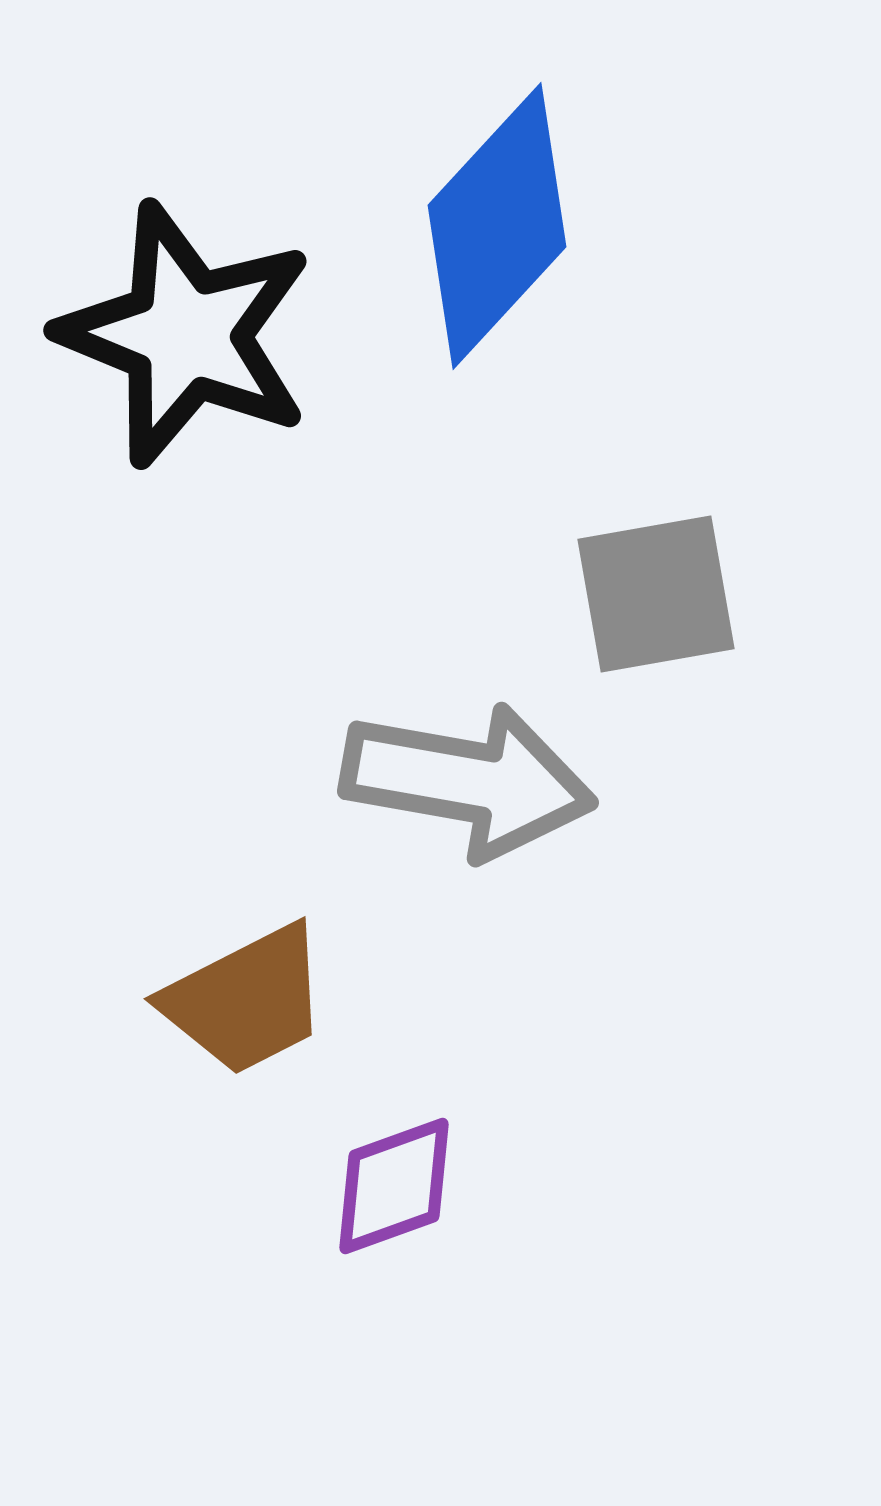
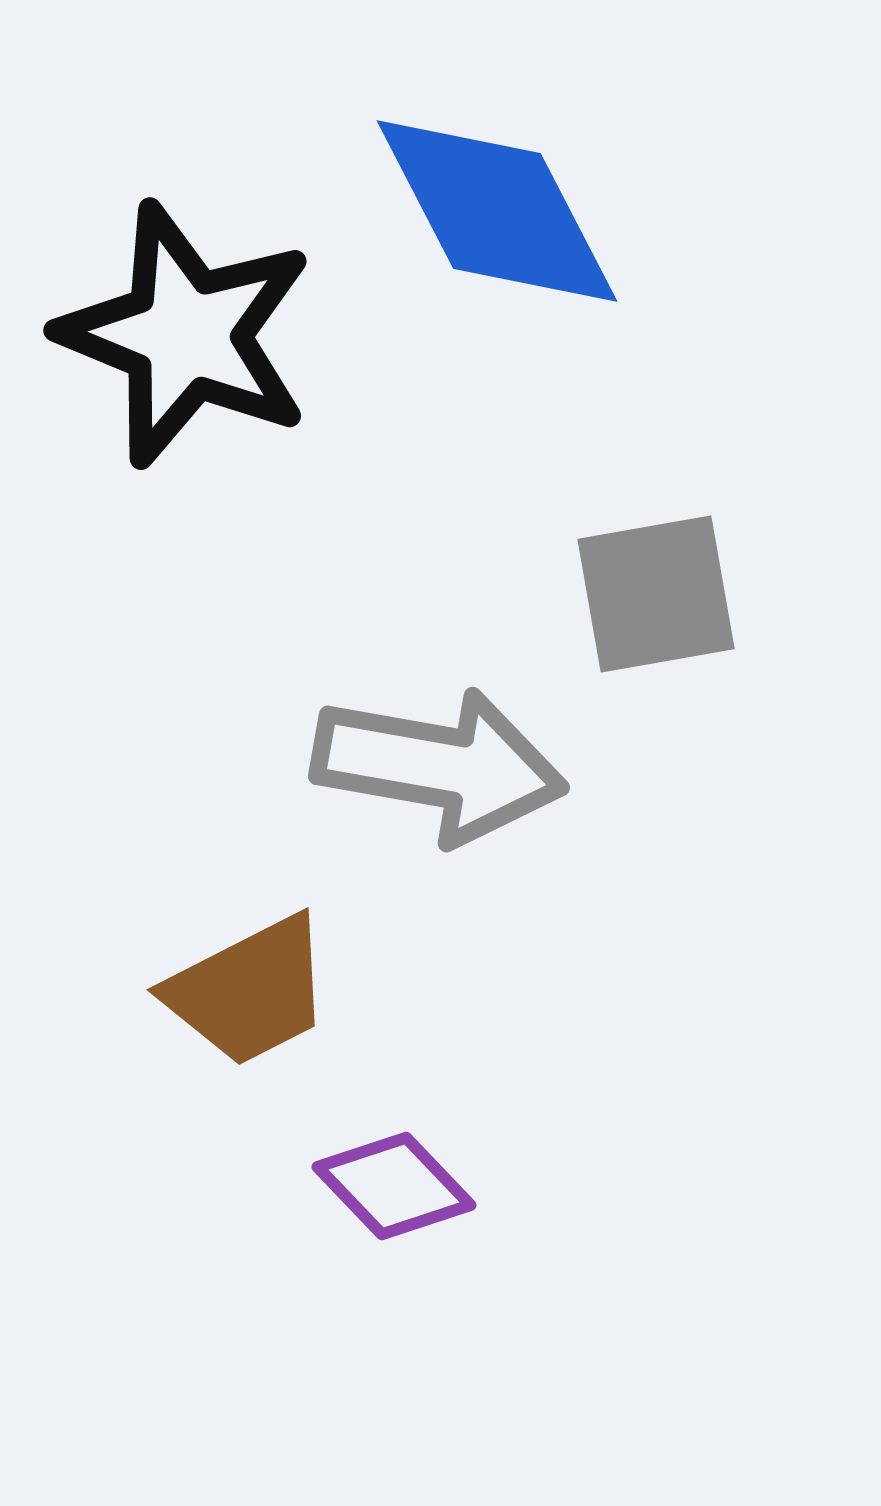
blue diamond: moved 15 px up; rotated 70 degrees counterclockwise
gray arrow: moved 29 px left, 15 px up
brown trapezoid: moved 3 px right, 9 px up
purple diamond: rotated 66 degrees clockwise
